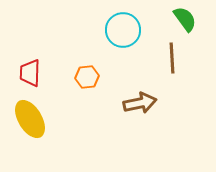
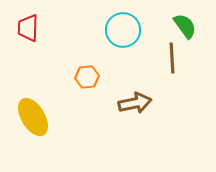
green semicircle: moved 7 px down
red trapezoid: moved 2 px left, 45 px up
brown arrow: moved 5 px left
yellow ellipse: moved 3 px right, 2 px up
